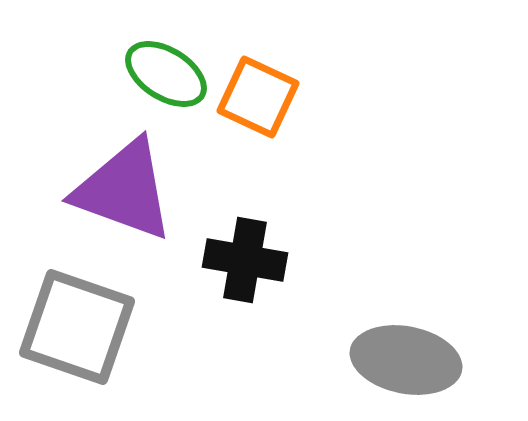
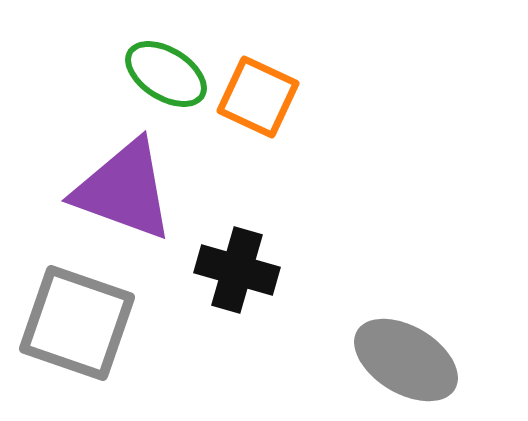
black cross: moved 8 px left, 10 px down; rotated 6 degrees clockwise
gray square: moved 4 px up
gray ellipse: rotated 20 degrees clockwise
